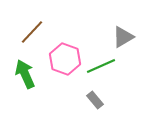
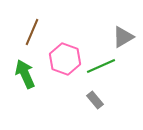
brown line: rotated 20 degrees counterclockwise
